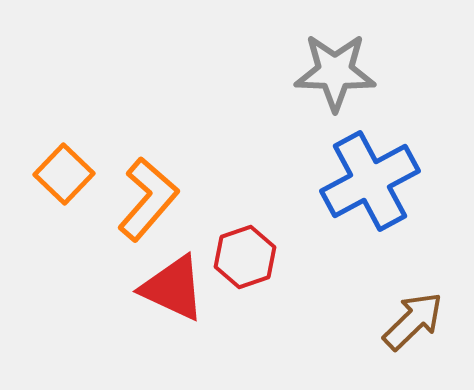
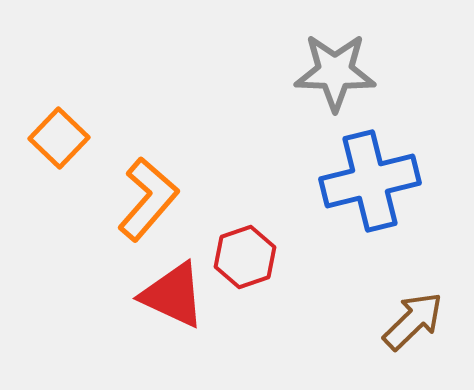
orange square: moved 5 px left, 36 px up
blue cross: rotated 14 degrees clockwise
red triangle: moved 7 px down
